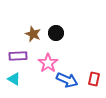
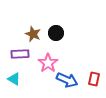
purple rectangle: moved 2 px right, 2 px up
